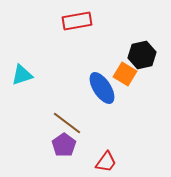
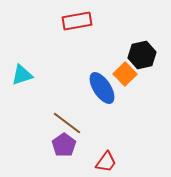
orange square: rotated 15 degrees clockwise
